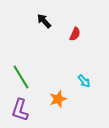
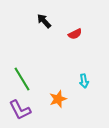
red semicircle: rotated 40 degrees clockwise
green line: moved 1 px right, 2 px down
cyan arrow: rotated 32 degrees clockwise
purple L-shape: rotated 45 degrees counterclockwise
